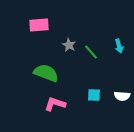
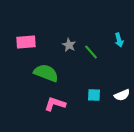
pink rectangle: moved 13 px left, 17 px down
cyan arrow: moved 6 px up
white semicircle: moved 1 px up; rotated 28 degrees counterclockwise
